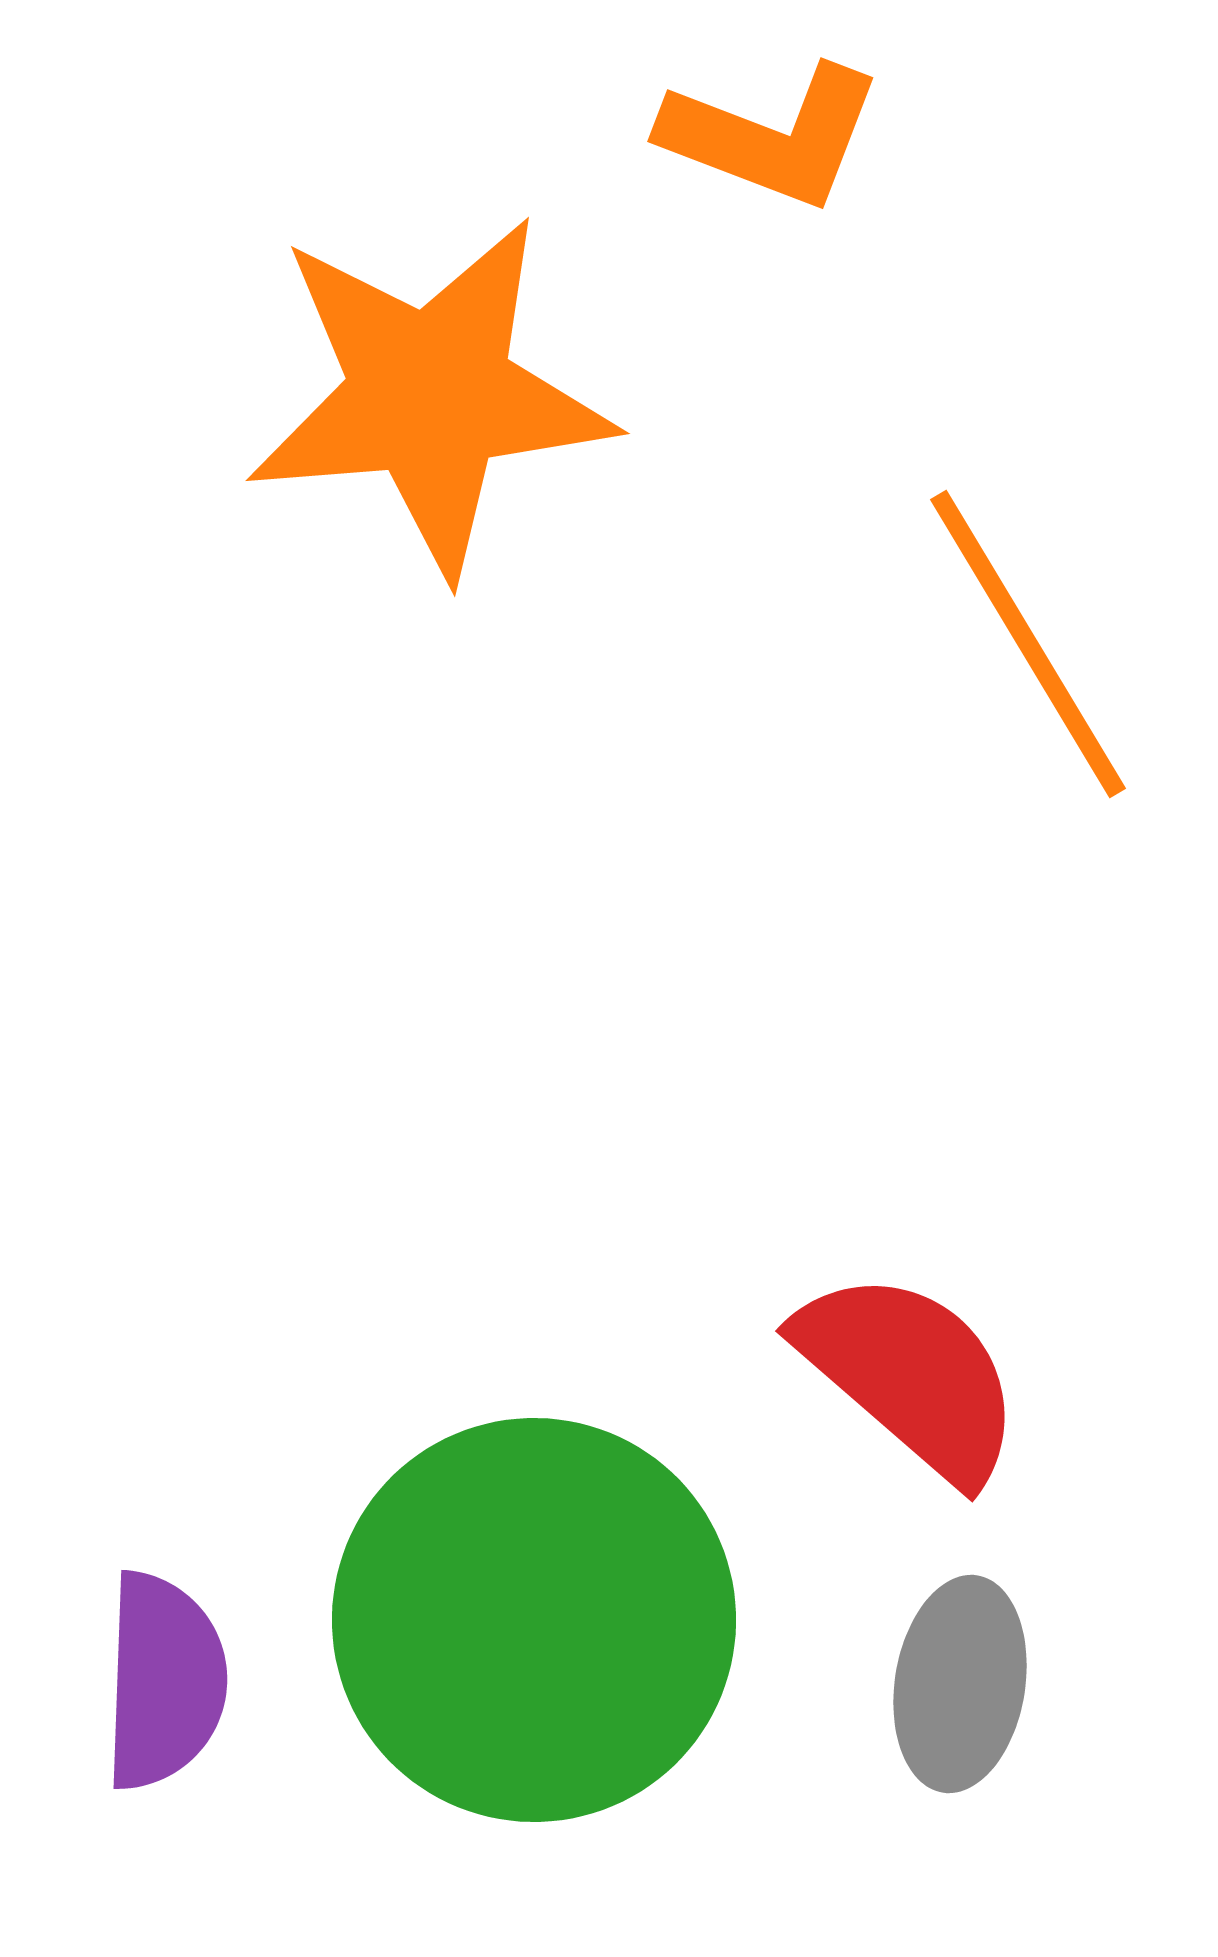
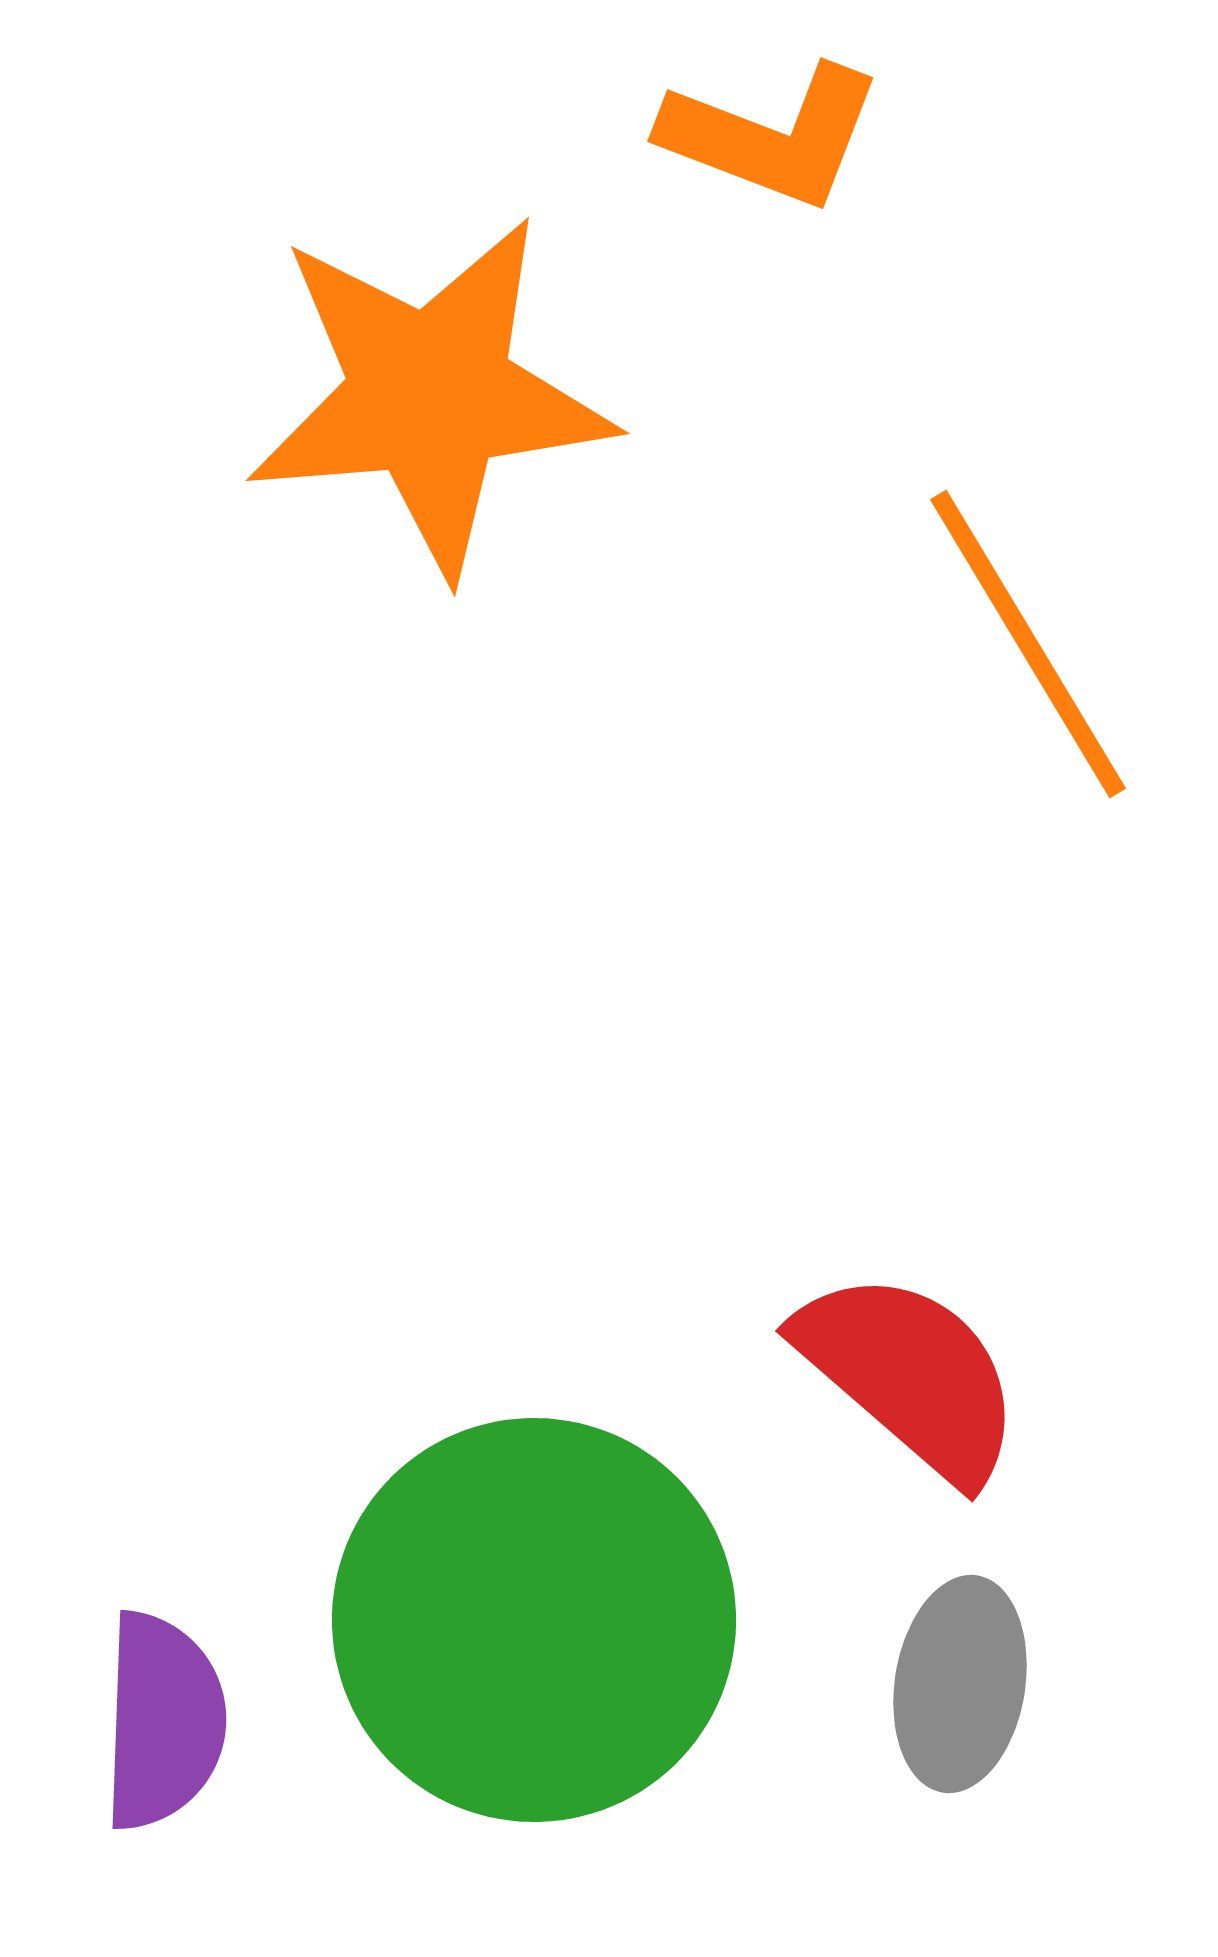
purple semicircle: moved 1 px left, 40 px down
